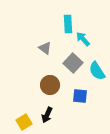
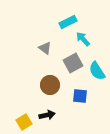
cyan rectangle: moved 2 px up; rotated 66 degrees clockwise
gray square: rotated 18 degrees clockwise
black arrow: rotated 126 degrees counterclockwise
